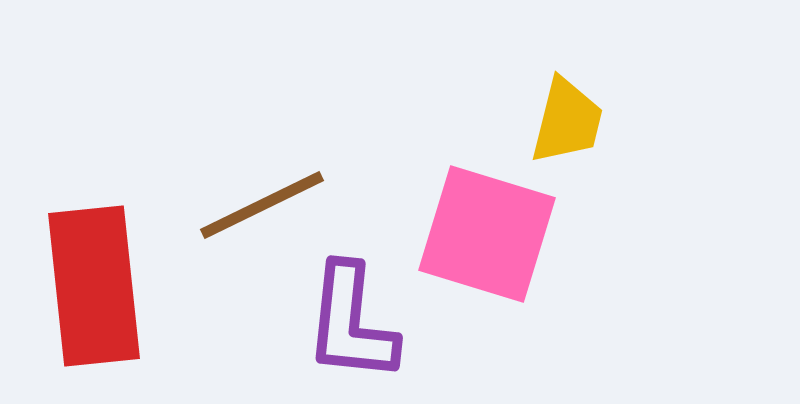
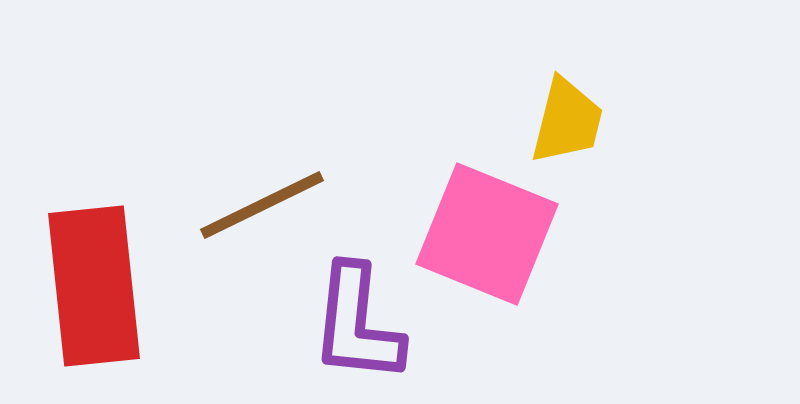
pink square: rotated 5 degrees clockwise
purple L-shape: moved 6 px right, 1 px down
